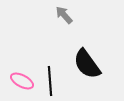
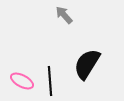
black semicircle: rotated 68 degrees clockwise
